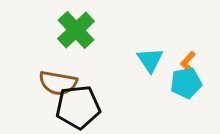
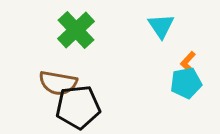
cyan triangle: moved 11 px right, 34 px up
